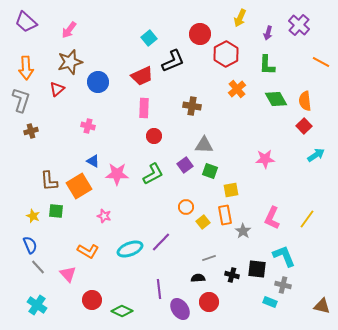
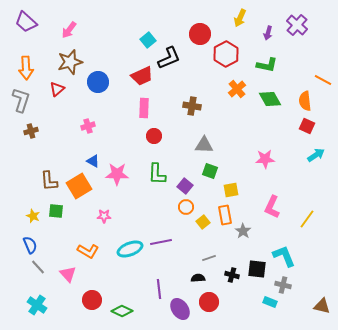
purple cross at (299, 25): moved 2 px left
cyan square at (149, 38): moved 1 px left, 2 px down
black L-shape at (173, 61): moved 4 px left, 3 px up
orange line at (321, 62): moved 2 px right, 18 px down
green L-shape at (267, 65): rotated 80 degrees counterclockwise
green diamond at (276, 99): moved 6 px left
pink cross at (88, 126): rotated 32 degrees counterclockwise
red square at (304, 126): moved 3 px right; rotated 21 degrees counterclockwise
purple square at (185, 165): moved 21 px down; rotated 14 degrees counterclockwise
green L-shape at (153, 174): moved 4 px right; rotated 120 degrees clockwise
pink star at (104, 216): rotated 16 degrees counterclockwise
pink L-shape at (272, 218): moved 11 px up
purple line at (161, 242): rotated 35 degrees clockwise
